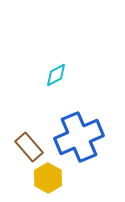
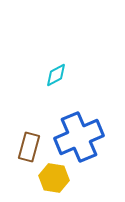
brown rectangle: rotated 56 degrees clockwise
yellow hexagon: moved 6 px right; rotated 20 degrees counterclockwise
